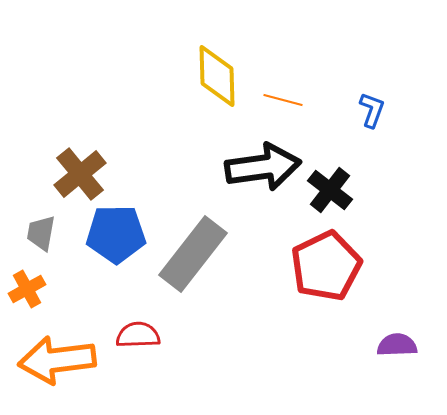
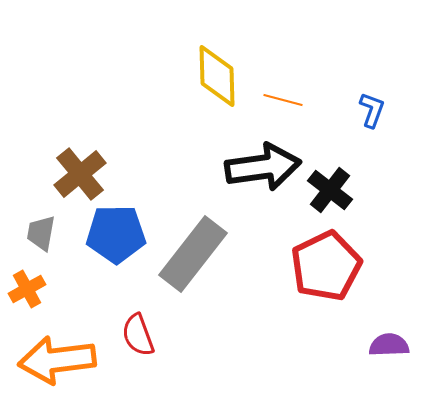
red semicircle: rotated 108 degrees counterclockwise
purple semicircle: moved 8 px left
